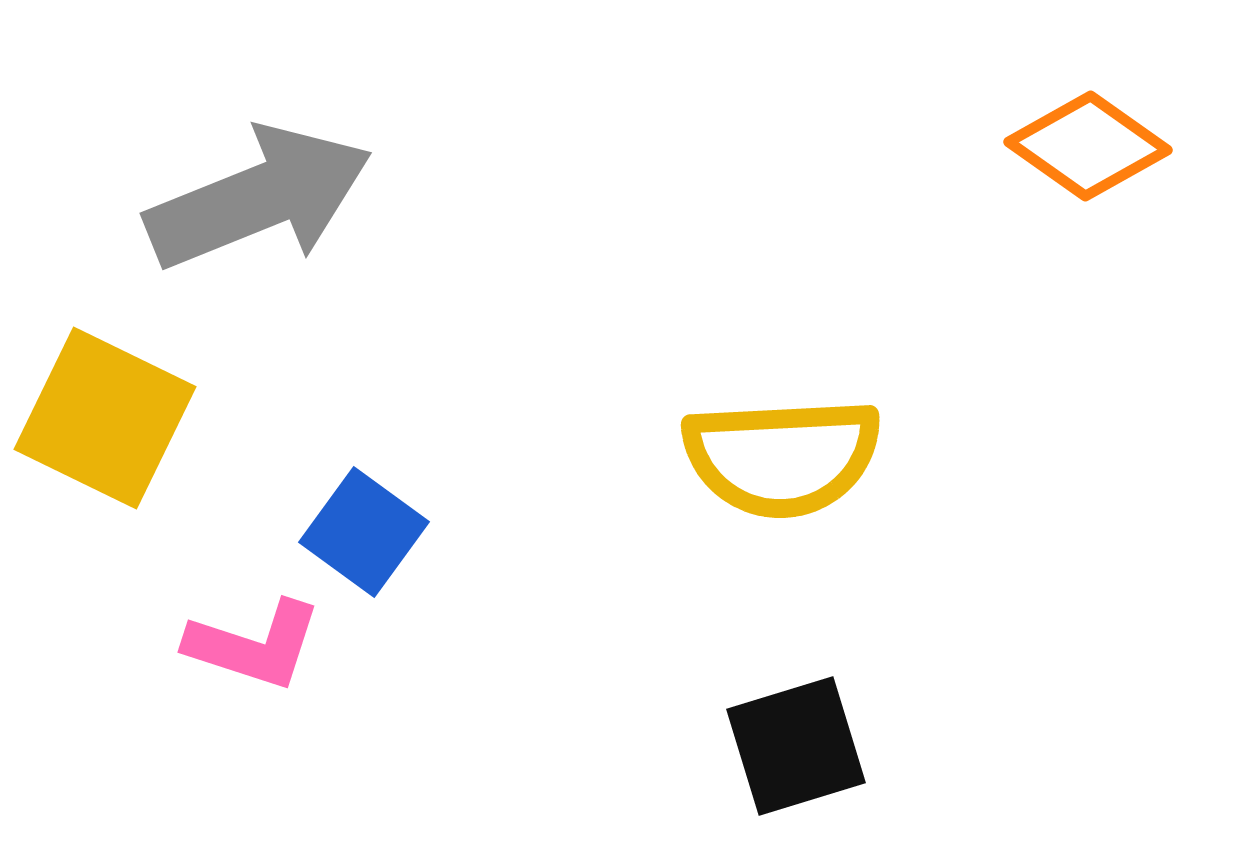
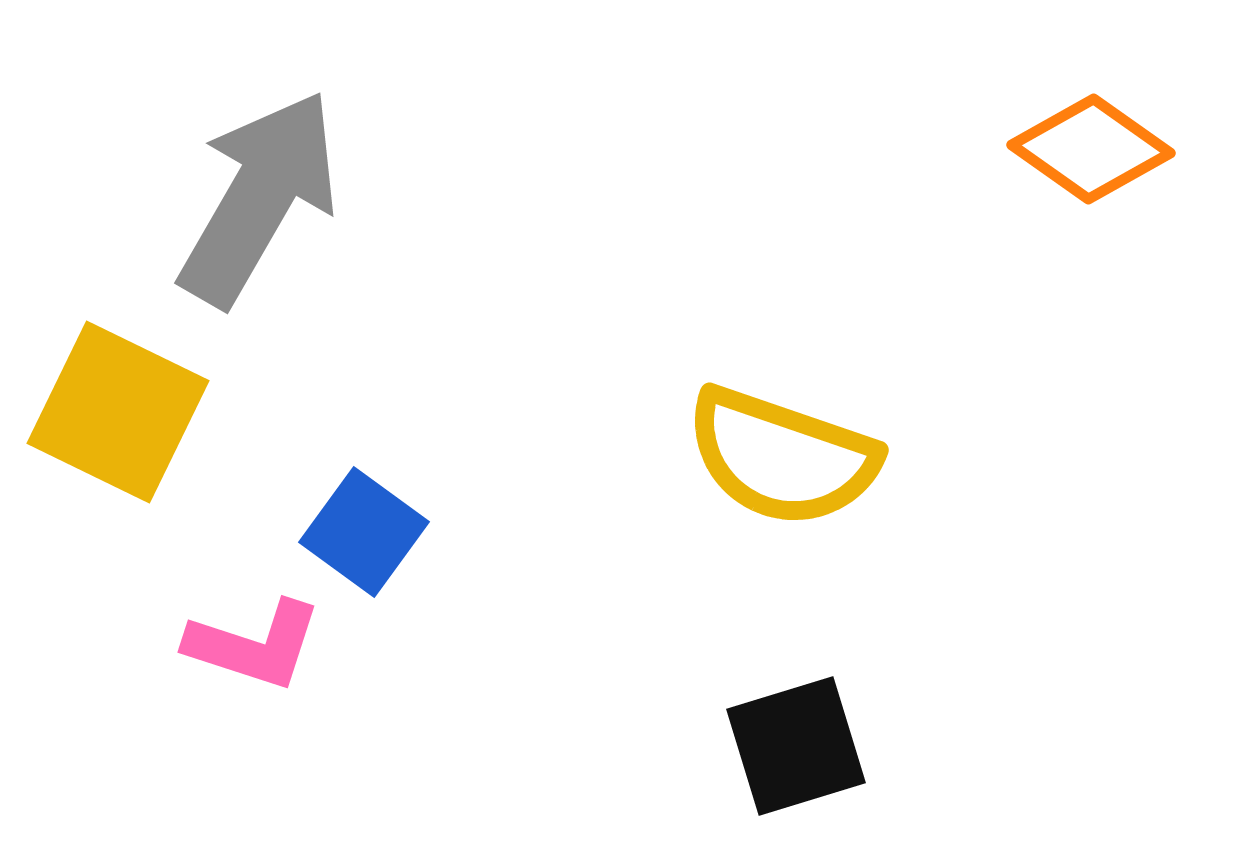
orange diamond: moved 3 px right, 3 px down
gray arrow: rotated 38 degrees counterclockwise
yellow square: moved 13 px right, 6 px up
yellow semicircle: rotated 22 degrees clockwise
